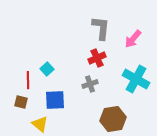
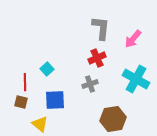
red line: moved 3 px left, 2 px down
